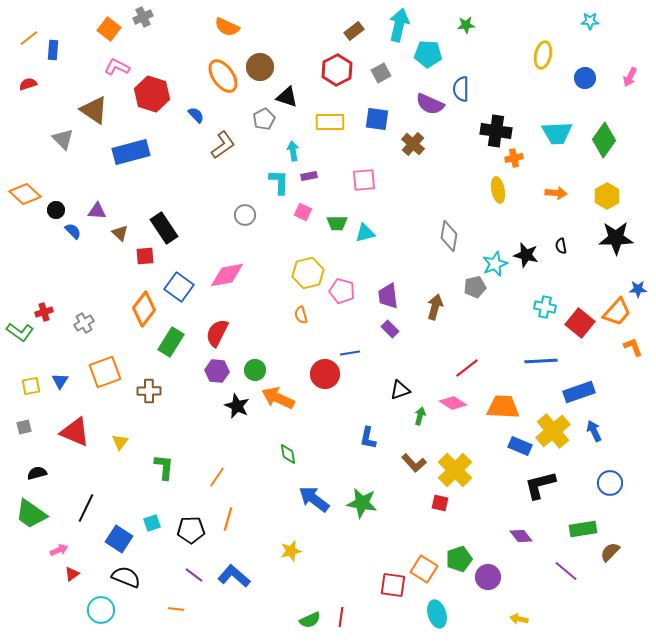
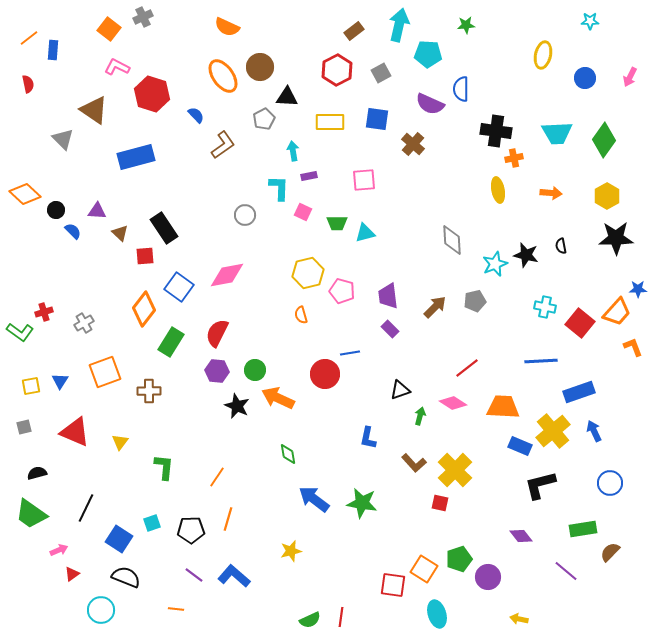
red semicircle at (28, 84): rotated 96 degrees clockwise
black triangle at (287, 97): rotated 15 degrees counterclockwise
blue rectangle at (131, 152): moved 5 px right, 5 px down
cyan L-shape at (279, 182): moved 6 px down
orange arrow at (556, 193): moved 5 px left
gray diamond at (449, 236): moved 3 px right, 4 px down; rotated 12 degrees counterclockwise
gray pentagon at (475, 287): moved 14 px down
brown arrow at (435, 307): rotated 30 degrees clockwise
